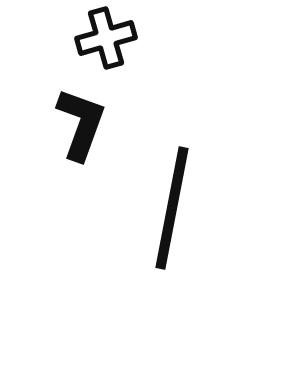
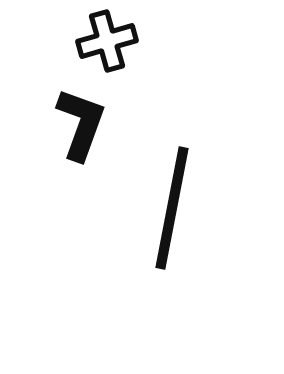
black cross: moved 1 px right, 3 px down
